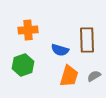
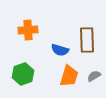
green hexagon: moved 9 px down
